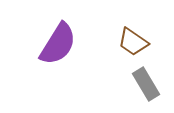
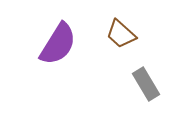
brown trapezoid: moved 12 px left, 8 px up; rotated 8 degrees clockwise
